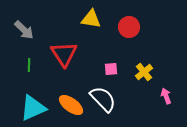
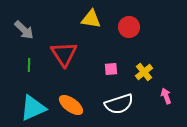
white semicircle: moved 16 px right, 5 px down; rotated 116 degrees clockwise
